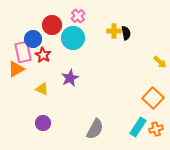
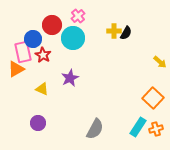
black semicircle: rotated 40 degrees clockwise
purple circle: moved 5 px left
